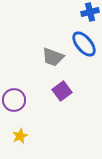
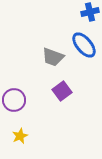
blue ellipse: moved 1 px down
